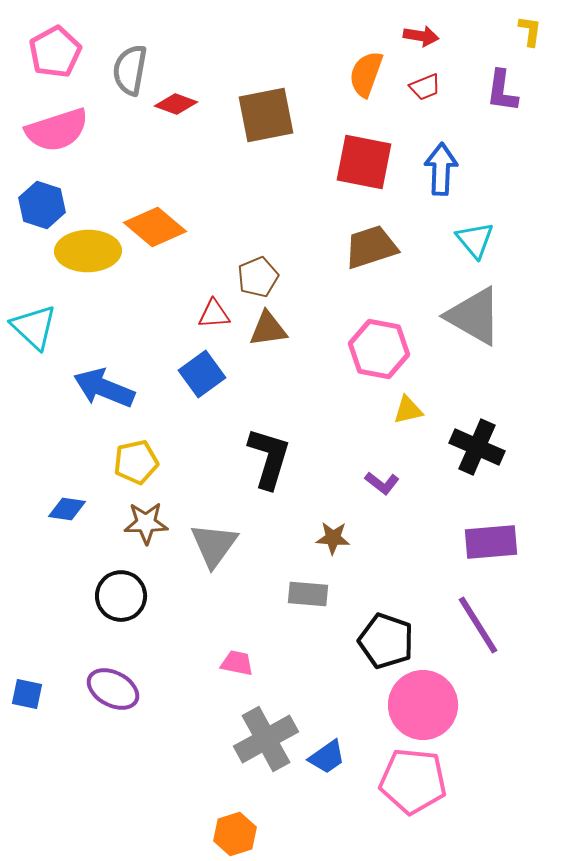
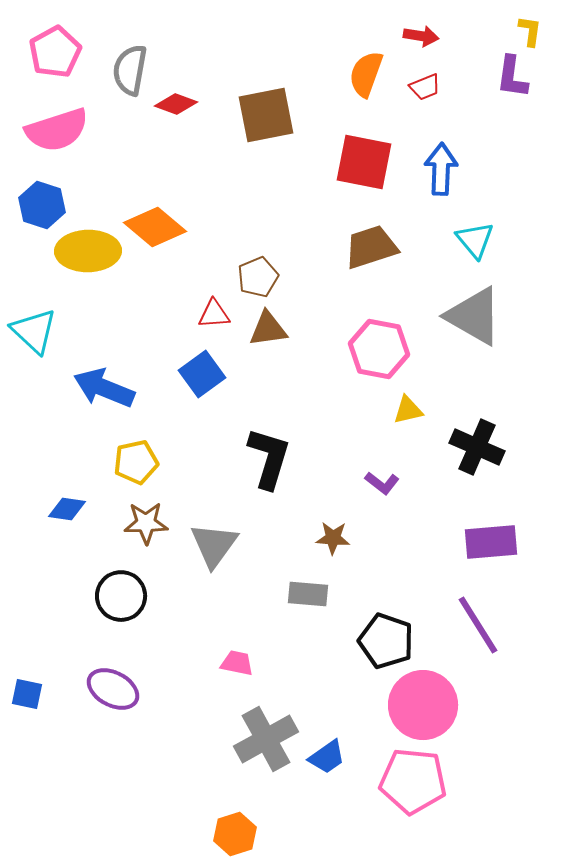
purple L-shape at (502, 91): moved 10 px right, 14 px up
cyan triangle at (34, 327): moved 4 px down
